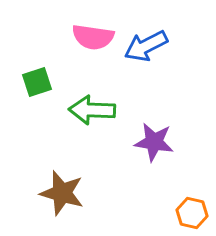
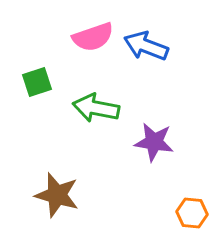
pink semicircle: rotated 27 degrees counterclockwise
blue arrow: rotated 48 degrees clockwise
green arrow: moved 4 px right, 2 px up; rotated 9 degrees clockwise
brown star: moved 5 px left, 2 px down
orange hexagon: rotated 8 degrees counterclockwise
